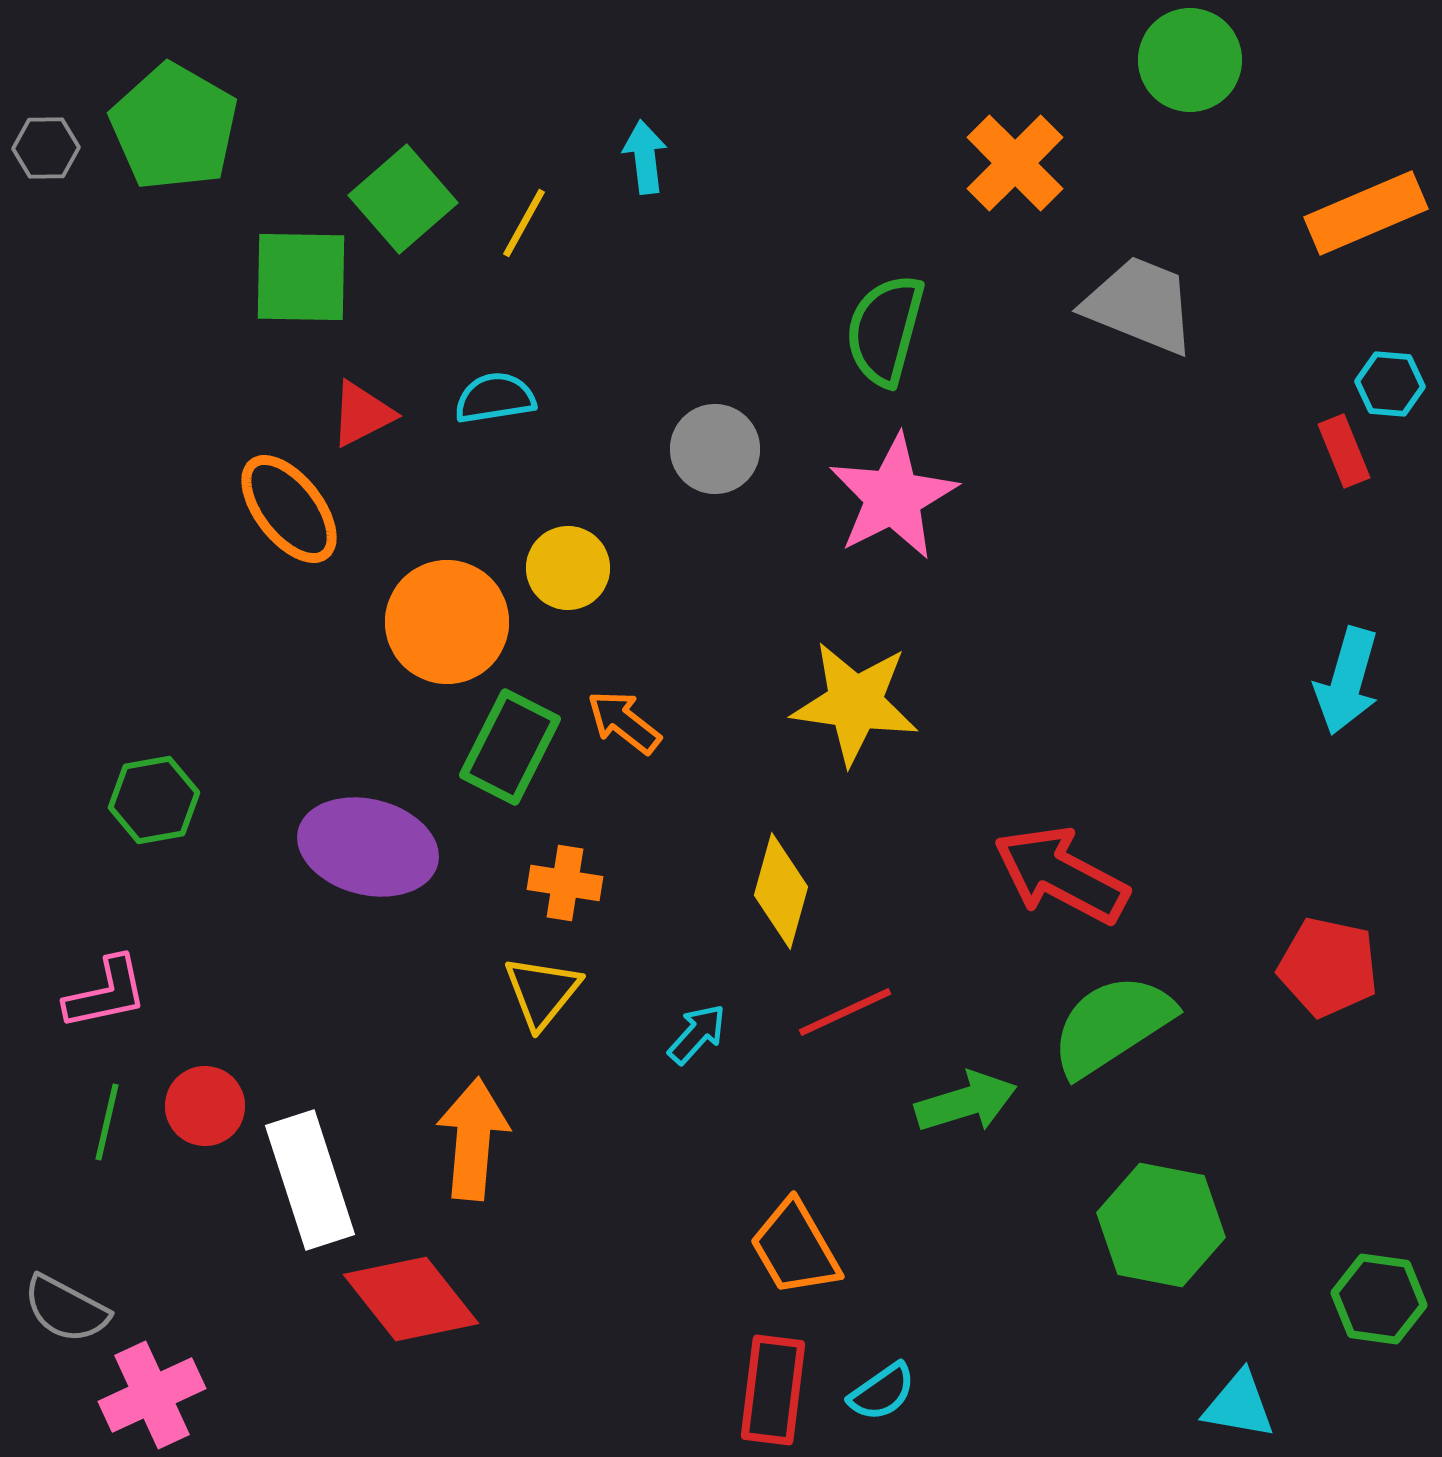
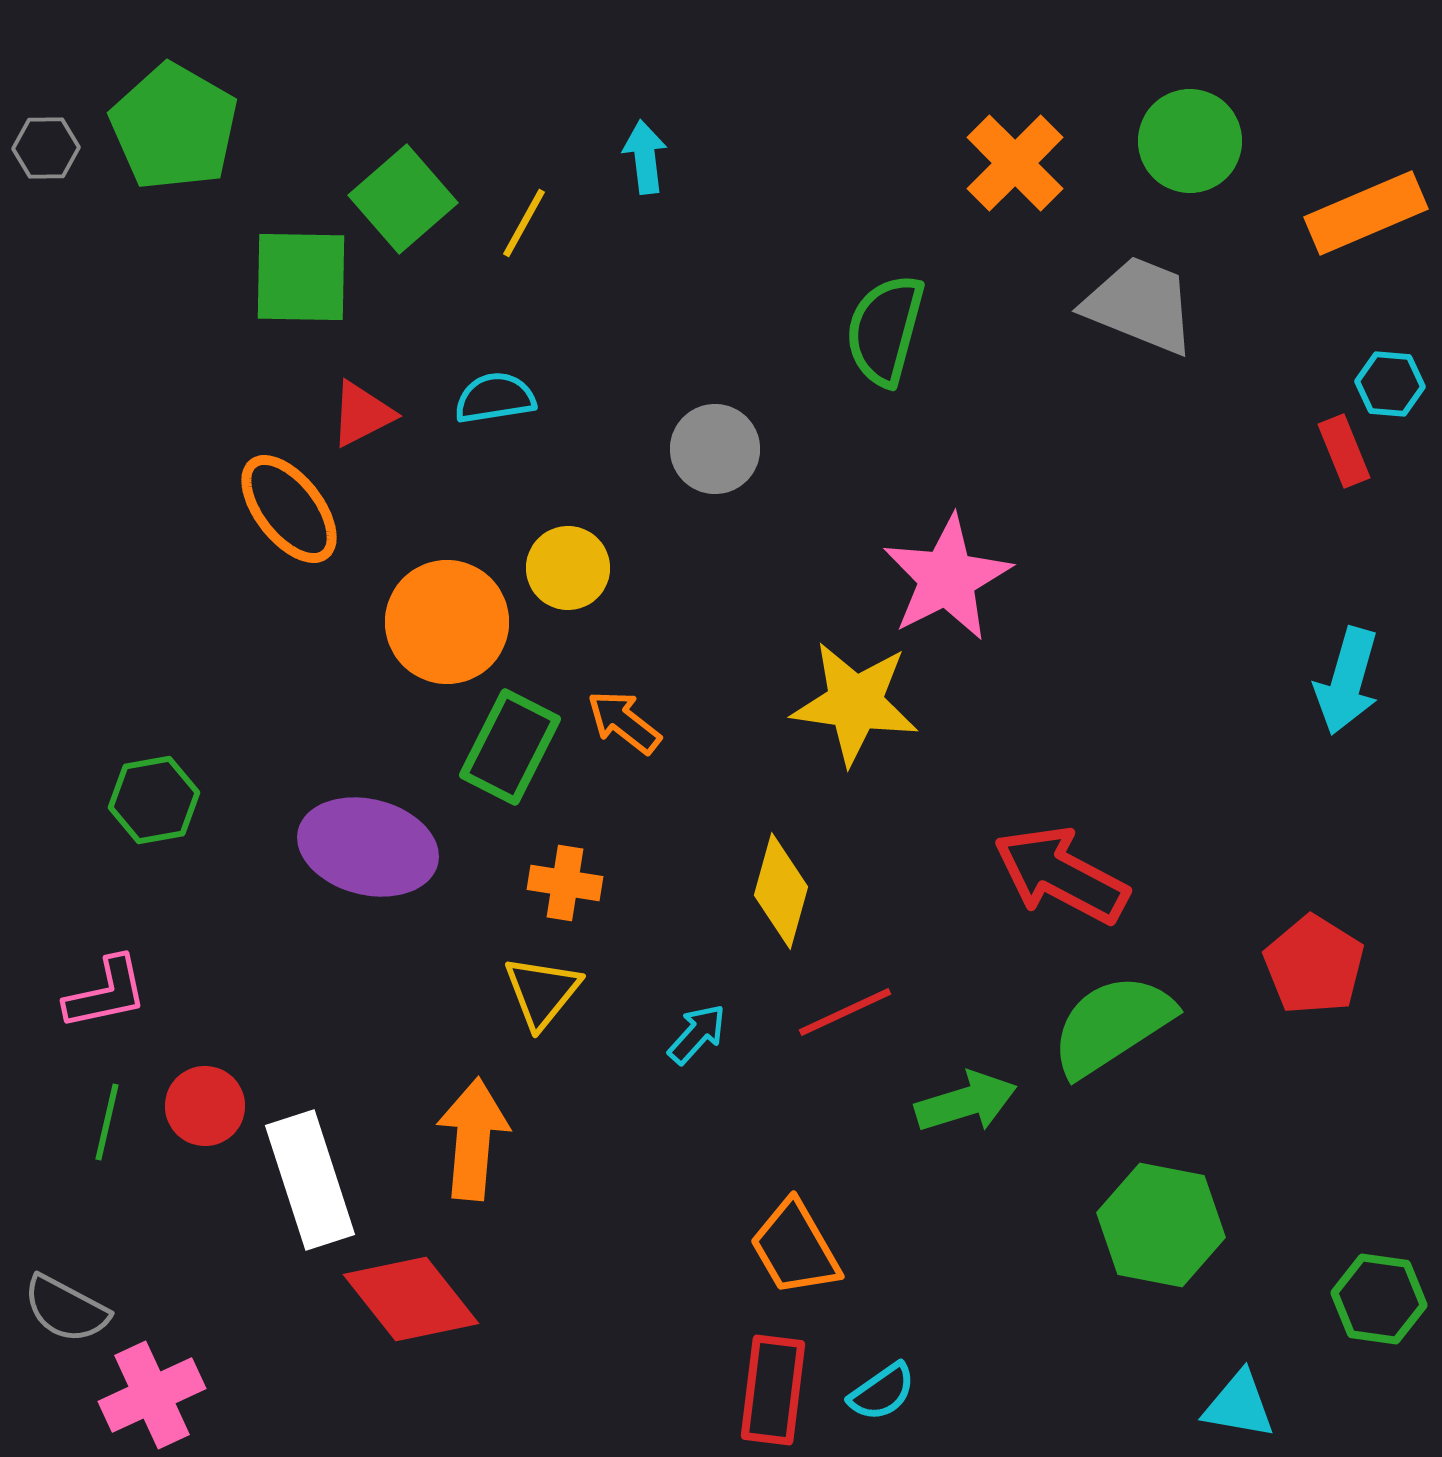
green circle at (1190, 60): moved 81 px down
pink star at (893, 497): moved 54 px right, 81 px down
red pentagon at (1328, 967): moved 14 px left, 2 px up; rotated 20 degrees clockwise
